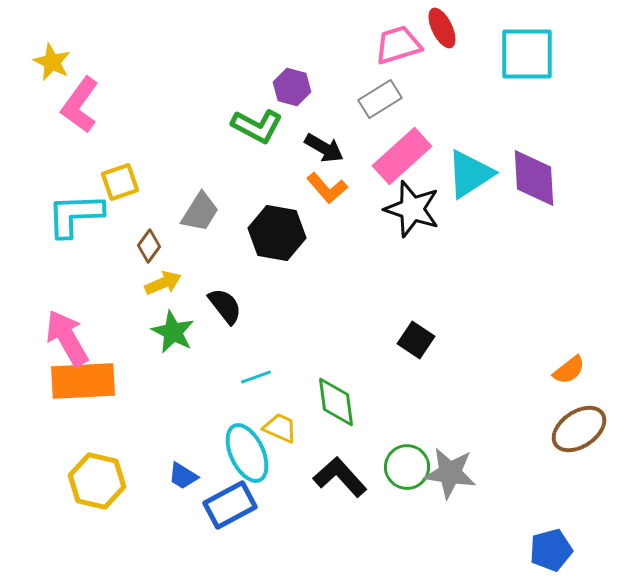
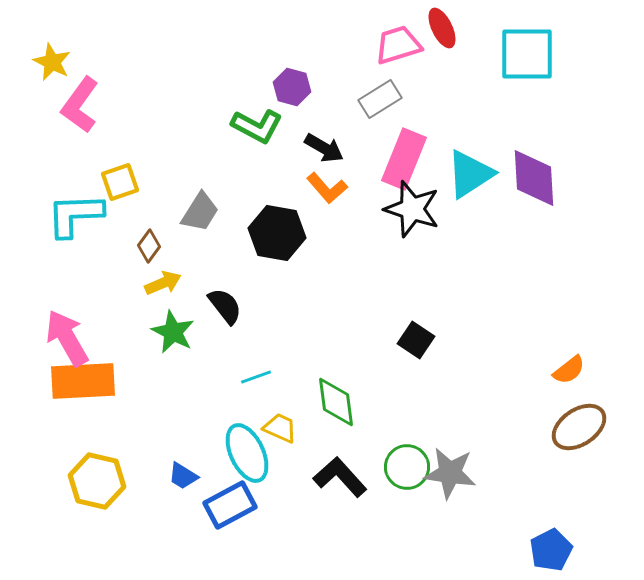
pink rectangle: moved 2 px right, 3 px down; rotated 26 degrees counterclockwise
brown ellipse: moved 2 px up
blue pentagon: rotated 12 degrees counterclockwise
